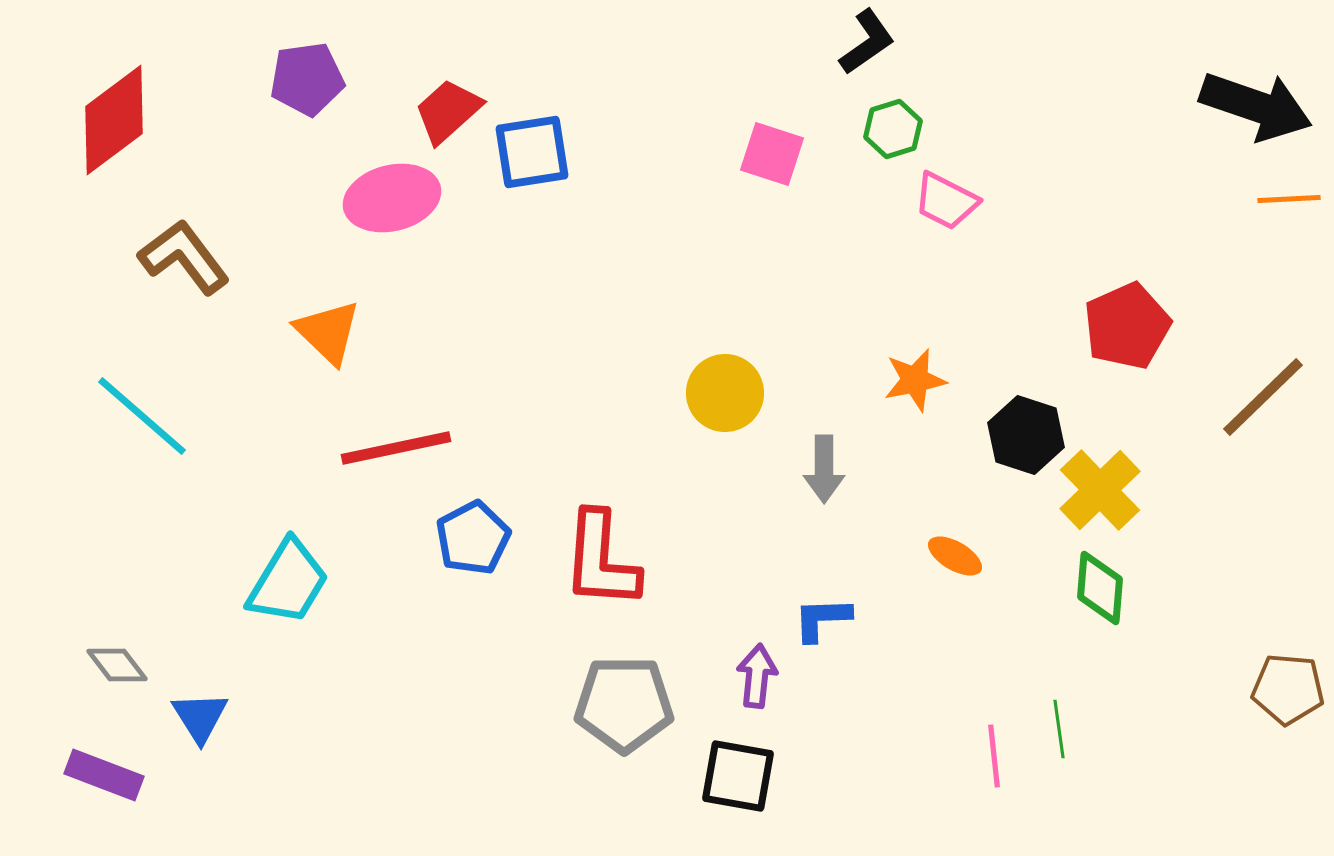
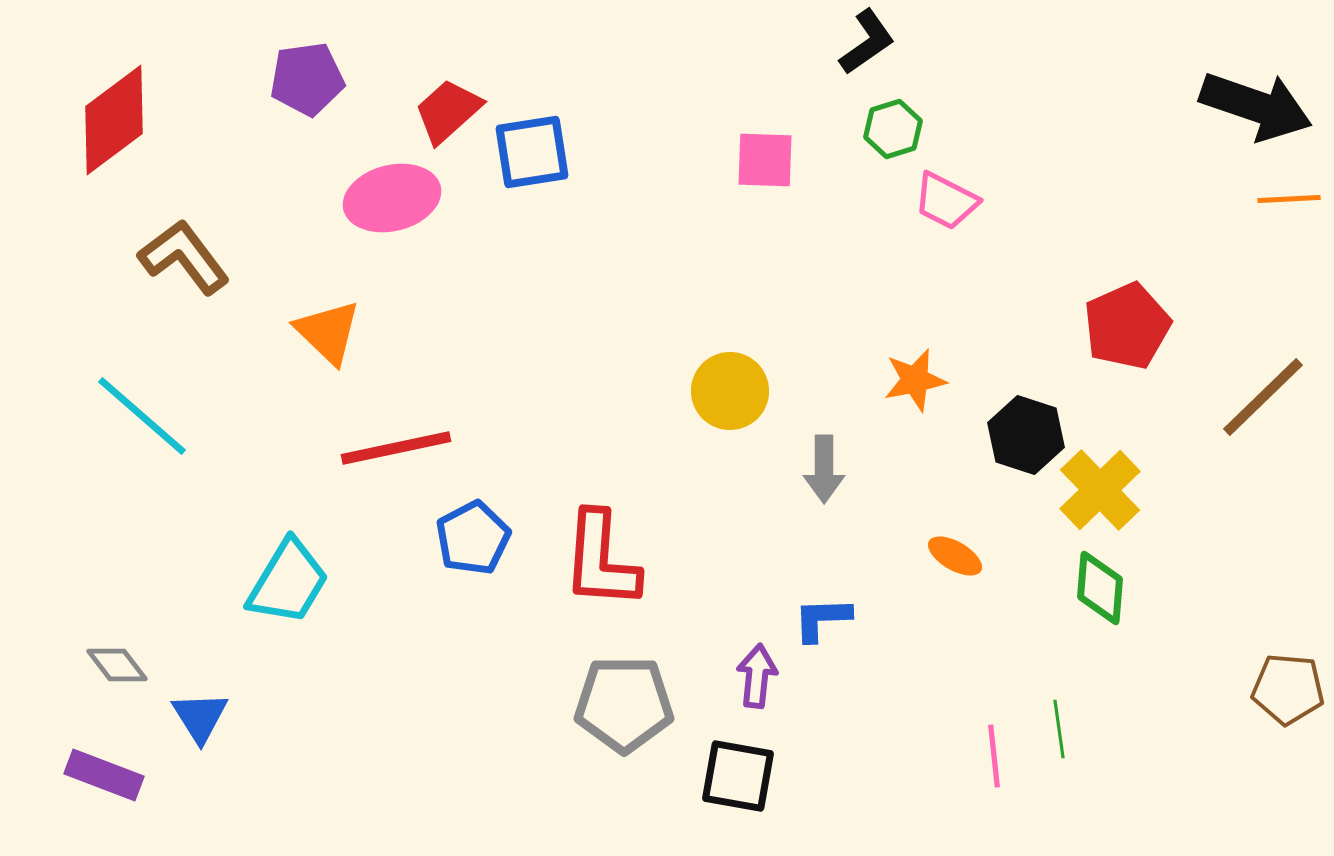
pink square: moved 7 px left, 6 px down; rotated 16 degrees counterclockwise
yellow circle: moved 5 px right, 2 px up
